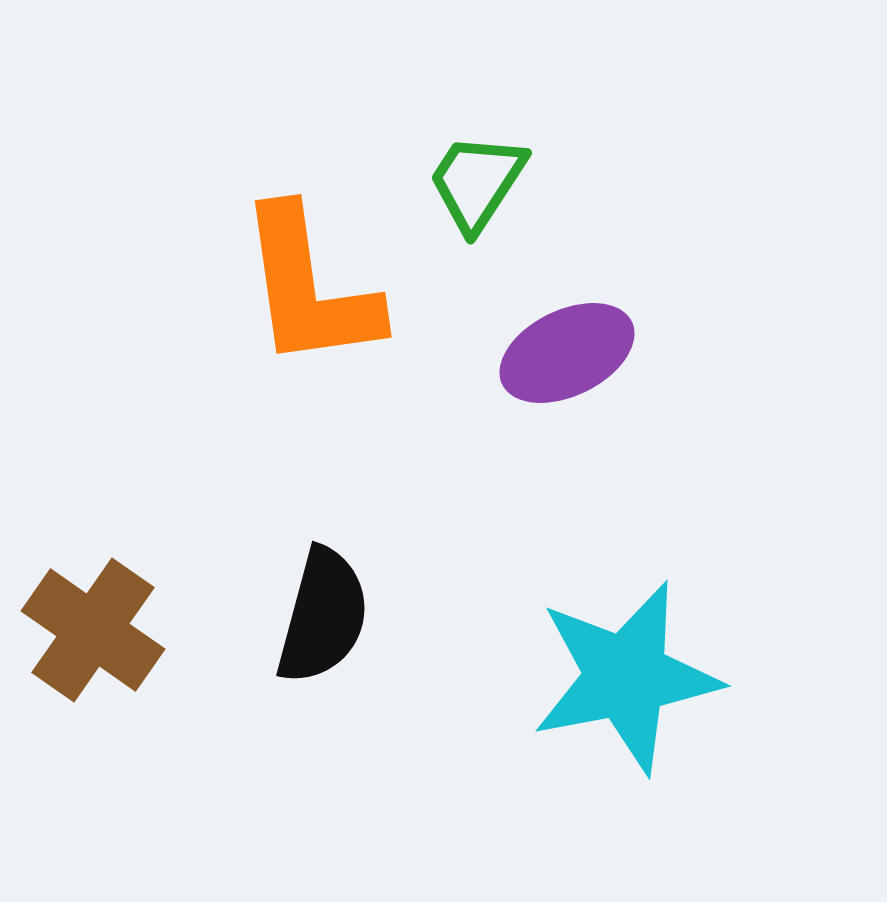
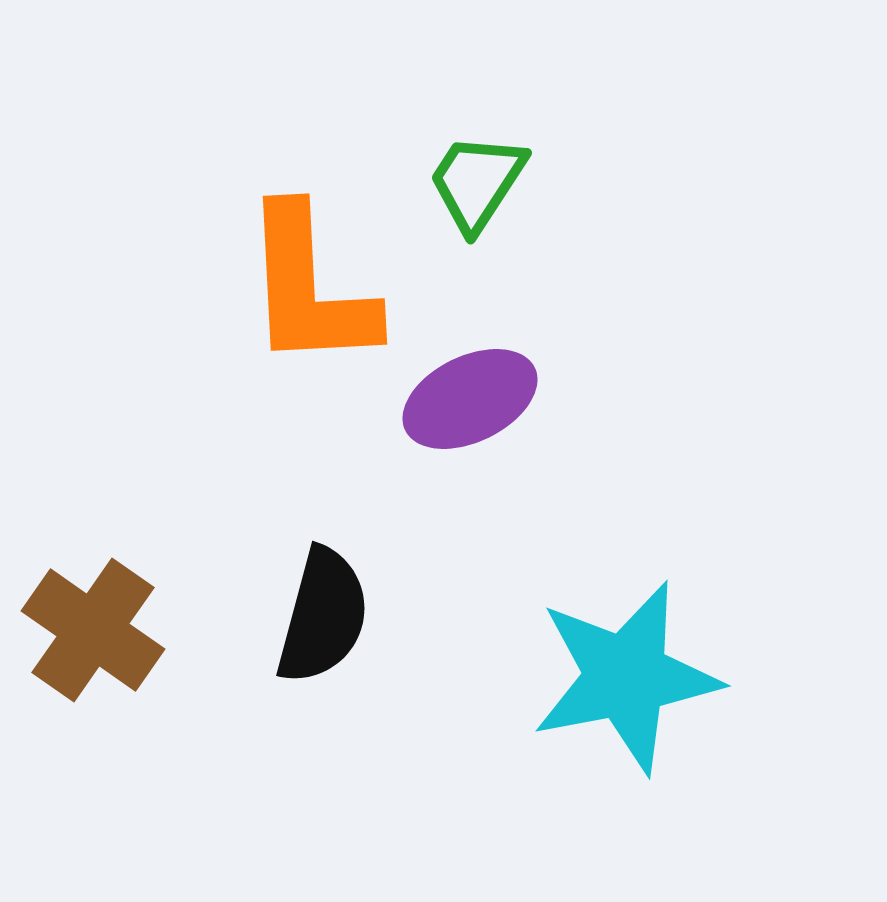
orange L-shape: rotated 5 degrees clockwise
purple ellipse: moved 97 px left, 46 px down
